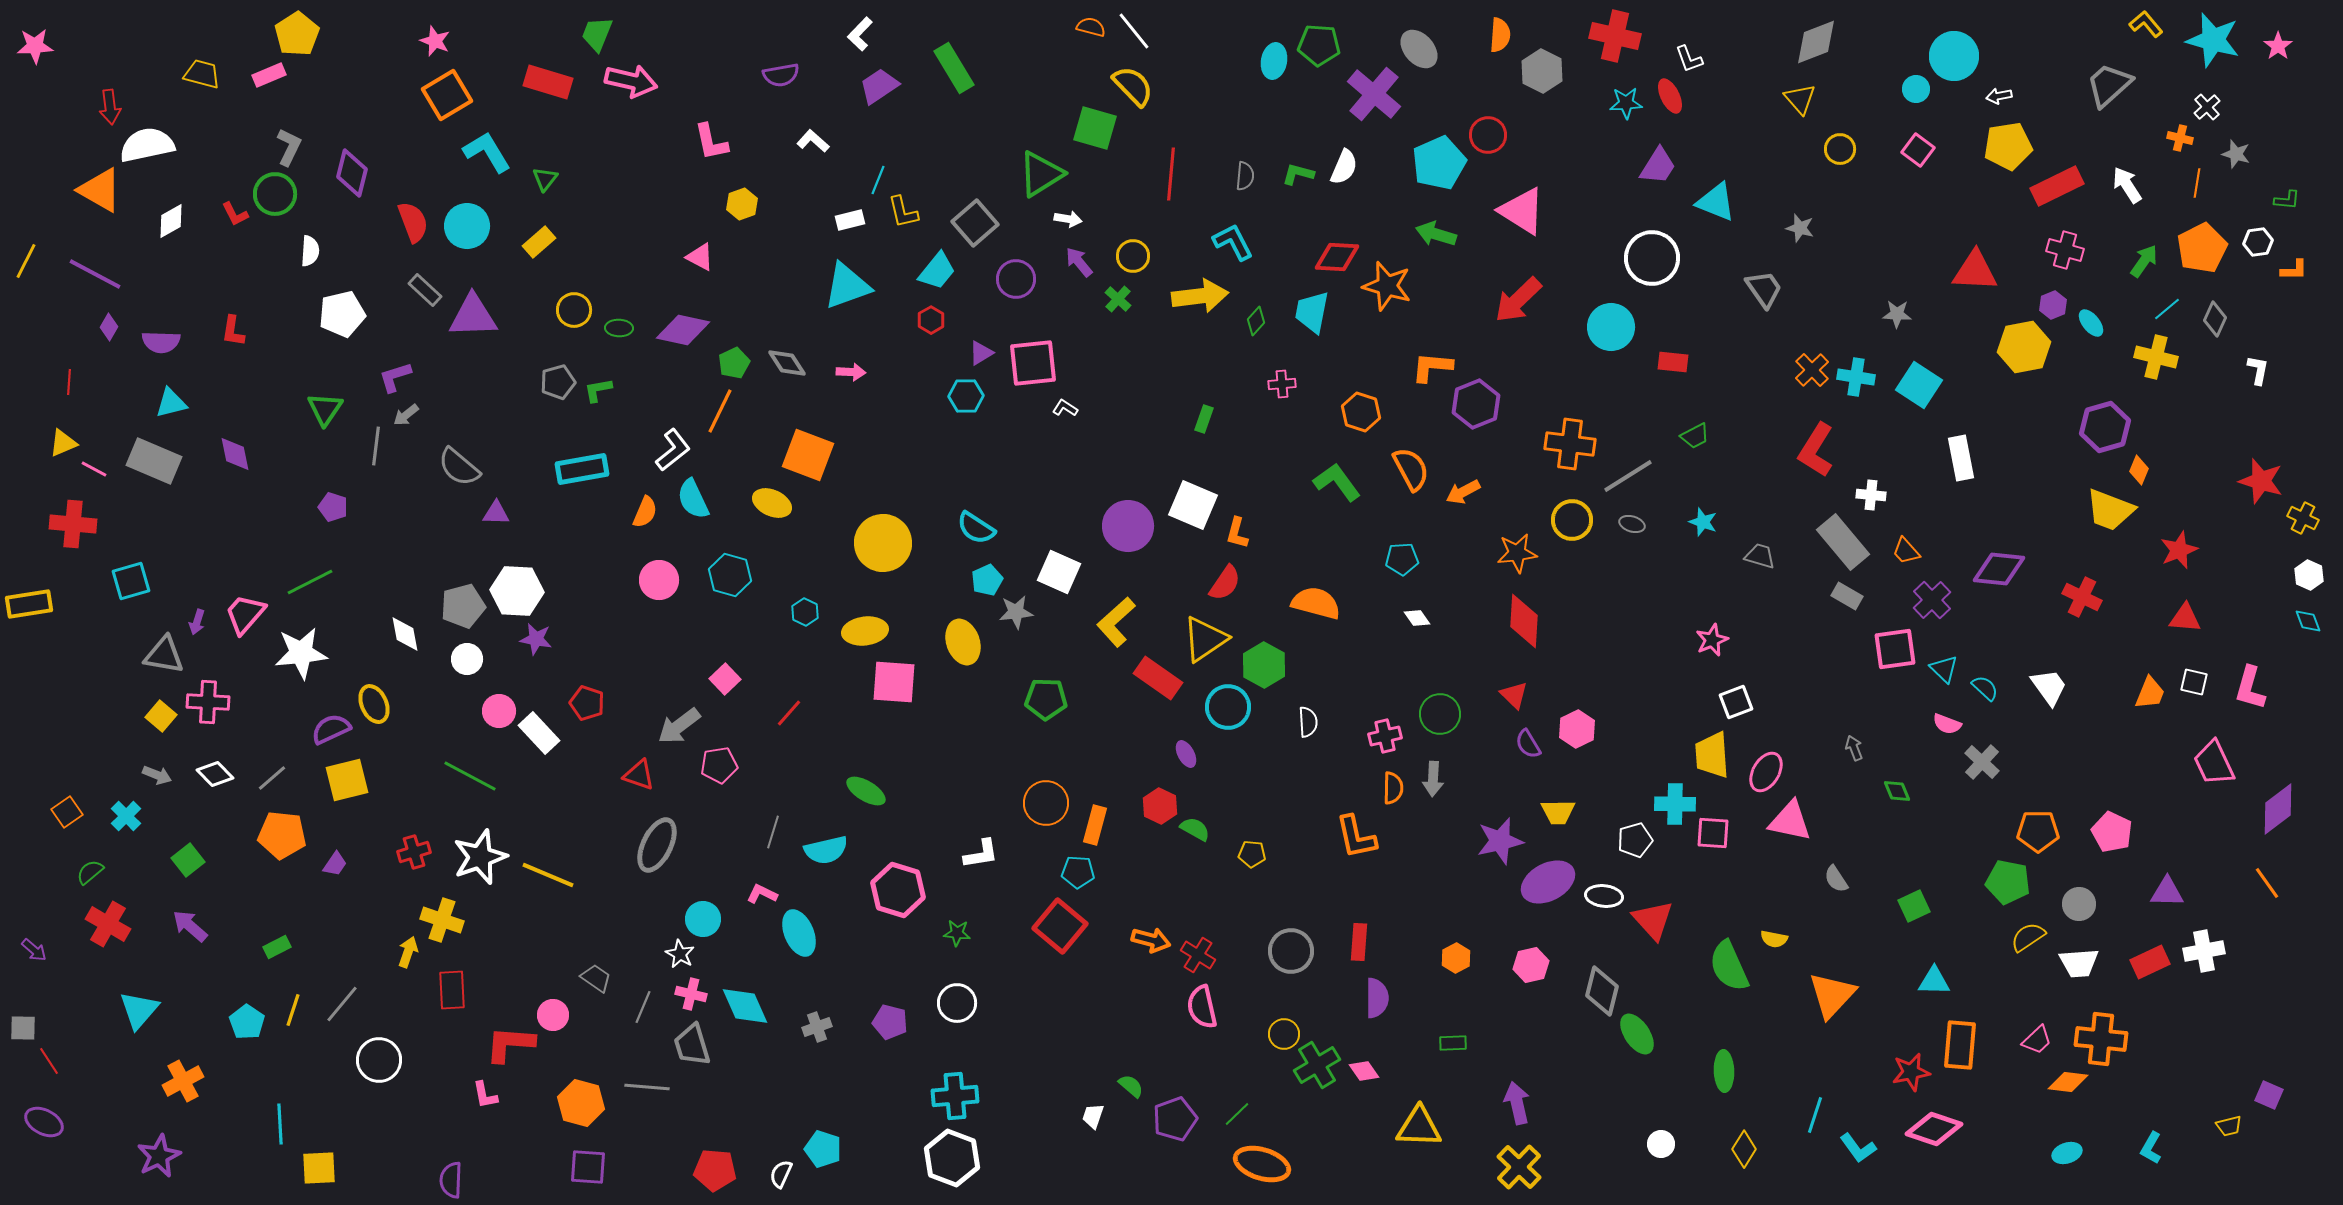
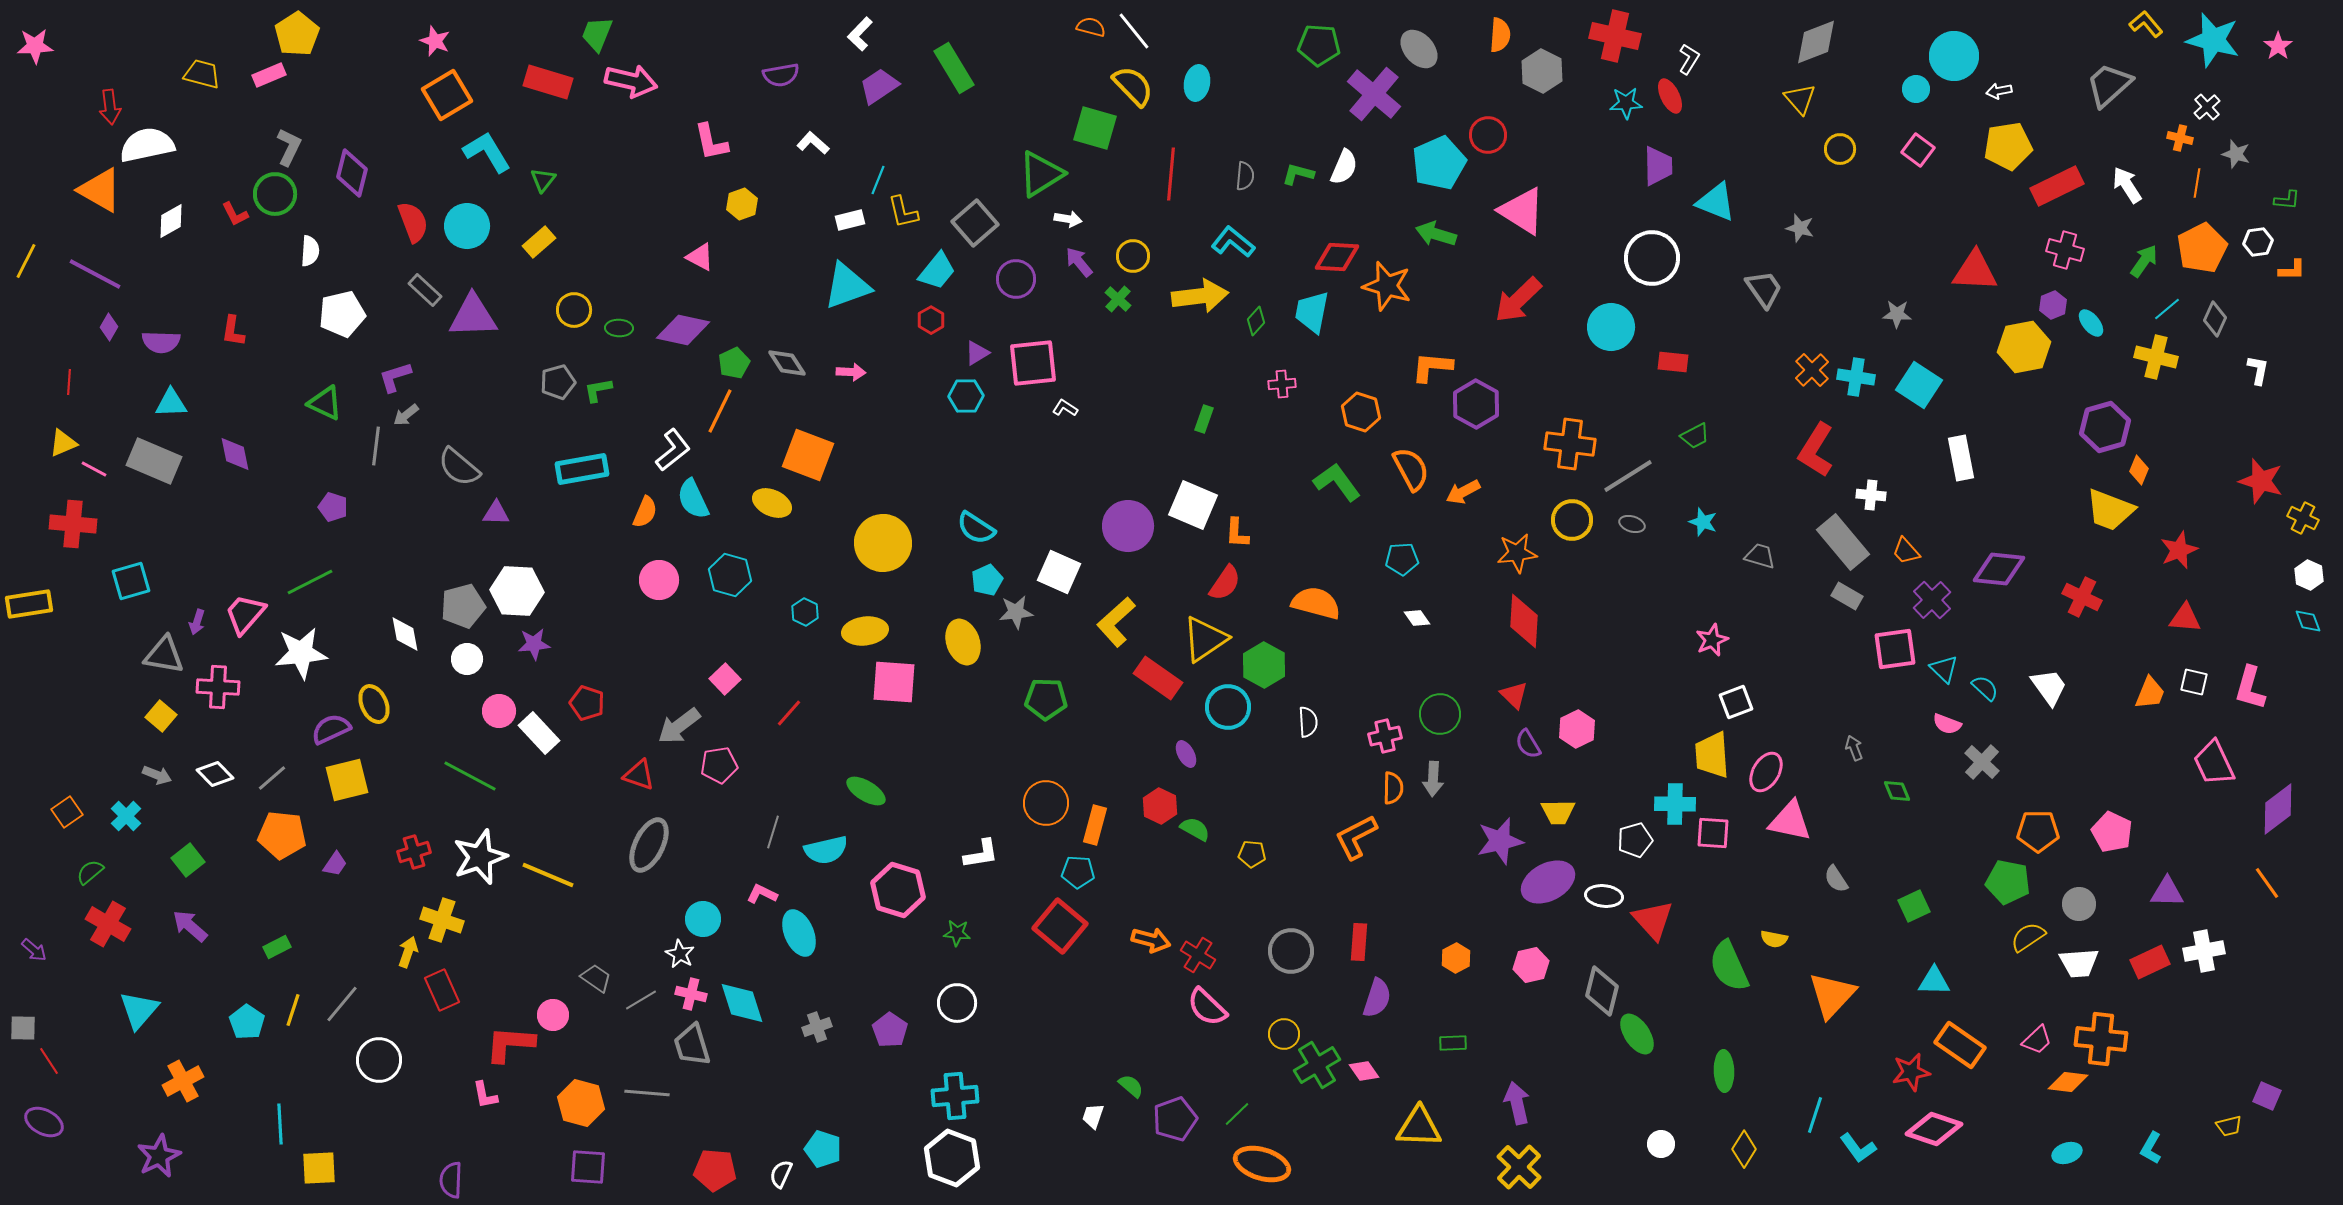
white L-shape at (1689, 59): rotated 128 degrees counterclockwise
cyan ellipse at (1274, 61): moved 77 px left, 22 px down
white arrow at (1999, 96): moved 5 px up
white L-shape at (813, 141): moved 2 px down
purple trapezoid at (1658, 166): rotated 33 degrees counterclockwise
green triangle at (545, 179): moved 2 px left, 1 px down
cyan L-shape at (1233, 242): rotated 24 degrees counterclockwise
orange L-shape at (2294, 270): moved 2 px left
purple triangle at (981, 353): moved 4 px left
cyan triangle at (171, 403): rotated 12 degrees clockwise
purple hexagon at (1476, 404): rotated 9 degrees counterclockwise
green triangle at (325, 409): moved 6 px up; rotated 39 degrees counterclockwise
orange L-shape at (1237, 533): rotated 12 degrees counterclockwise
purple star at (536, 639): moved 2 px left, 5 px down; rotated 16 degrees counterclockwise
pink cross at (208, 702): moved 10 px right, 15 px up
orange L-shape at (1356, 837): rotated 75 degrees clockwise
gray ellipse at (657, 845): moved 8 px left
red rectangle at (452, 990): moved 10 px left; rotated 21 degrees counterclockwise
purple semicircle at (1377, 998): rotated 18 degrees clockwise
cyan diamond at (745, 1006): moved 3 px left, 3 px up; rotated 6 degrees clockwise
gray line at (643, 1007): moved 2 px left, 7 px up; rotated 36 degrees clockwise
pink semicircle at (1202, 1007): moved 5 px right; rotated 33 degrees counterclockwise
purple pentagon at (890, 1022): moved 8 px down; rotated 20 degrees clockwise
orange rectangle at (1960, 1045): rotated 60 degrees counterclockwise
gray line at (647, 1087): moved 6 px down
purple square at (2269, 1095): moved 2 px left, 1 px down
